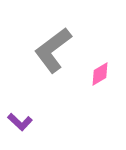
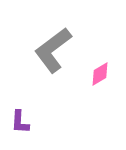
purple L-shape: rotated 50 degrees clockwise
